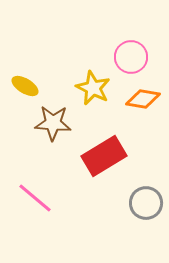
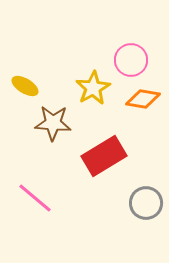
pink circle: moved 3 px down
yellow star: rotated 16 degrees clockwise
